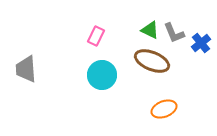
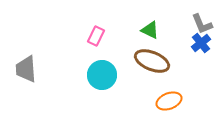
gray L-shape: moved 28 px right, 9 px up
orange ellipse: moved 5 px right, 8 px up
